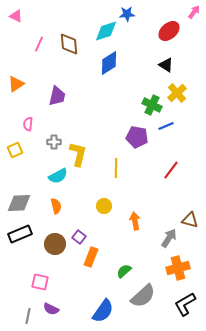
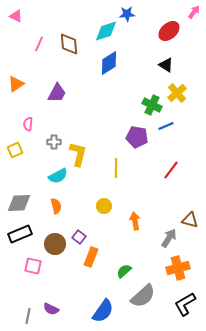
purple trapezoid: moved 3 px up; rotated 15 degrees clockwise
pink square: moved 7 px left, 16 px up
